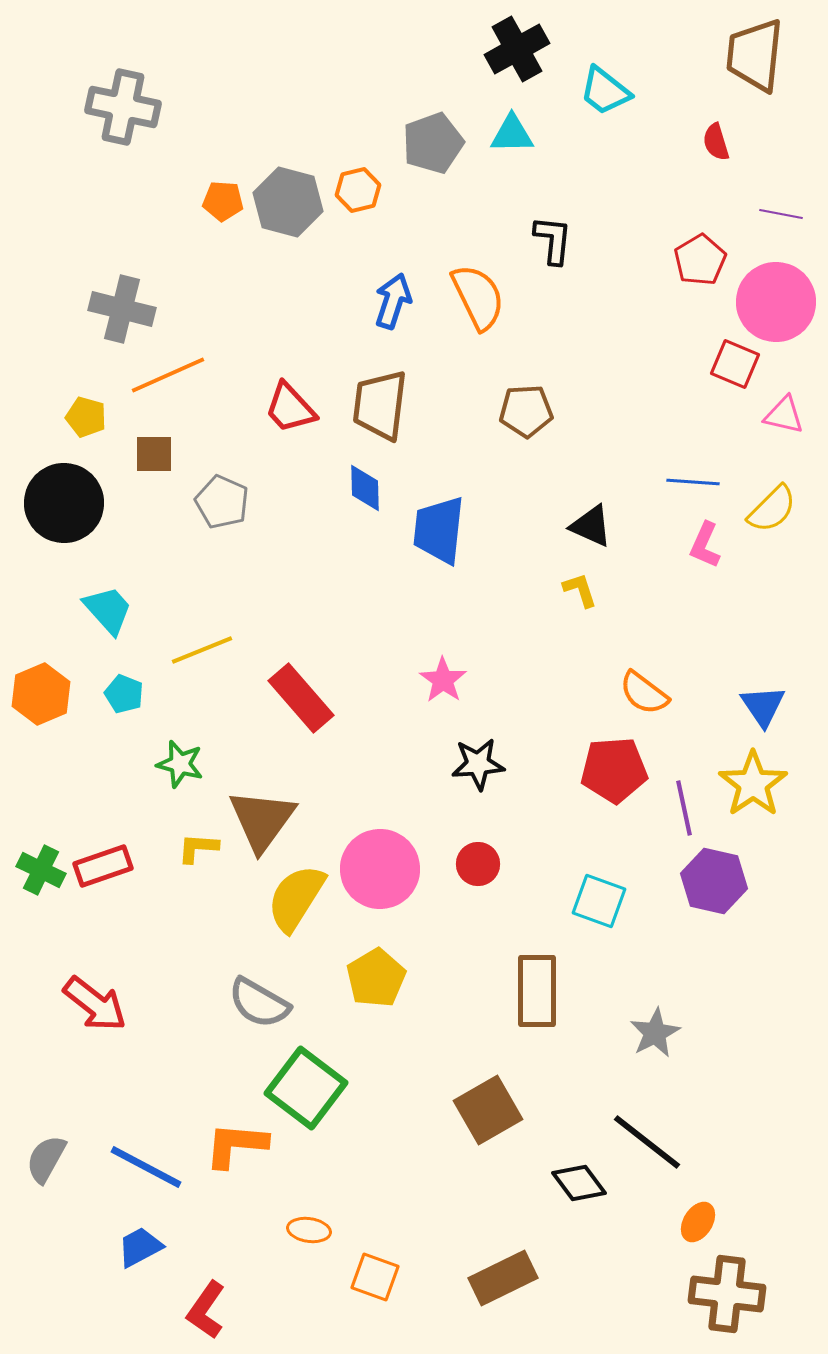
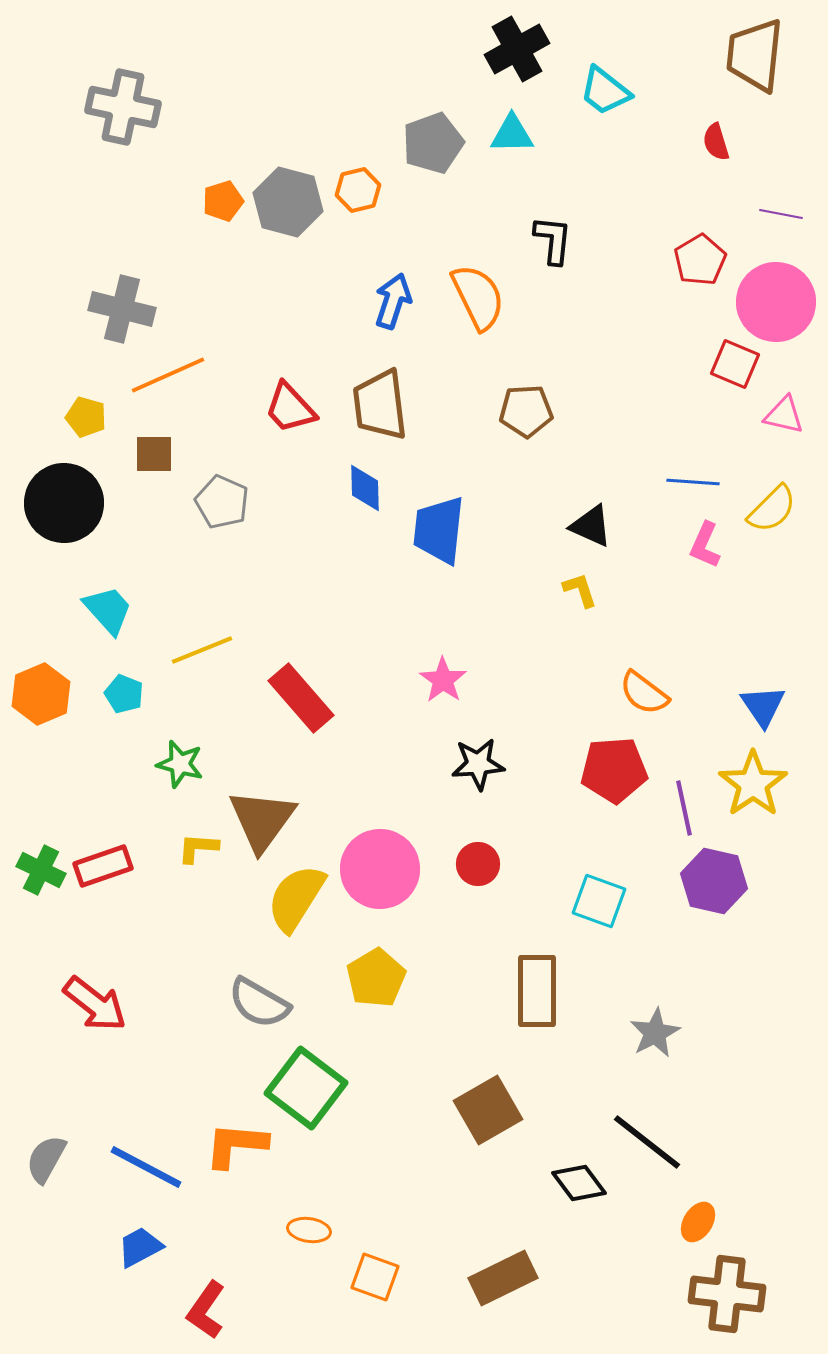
orange pentagon at (223, 201): rotated 21 degrees counterclockwise
brown trapezoid at (380, 405): rotated 14 degrees counterclockwise
